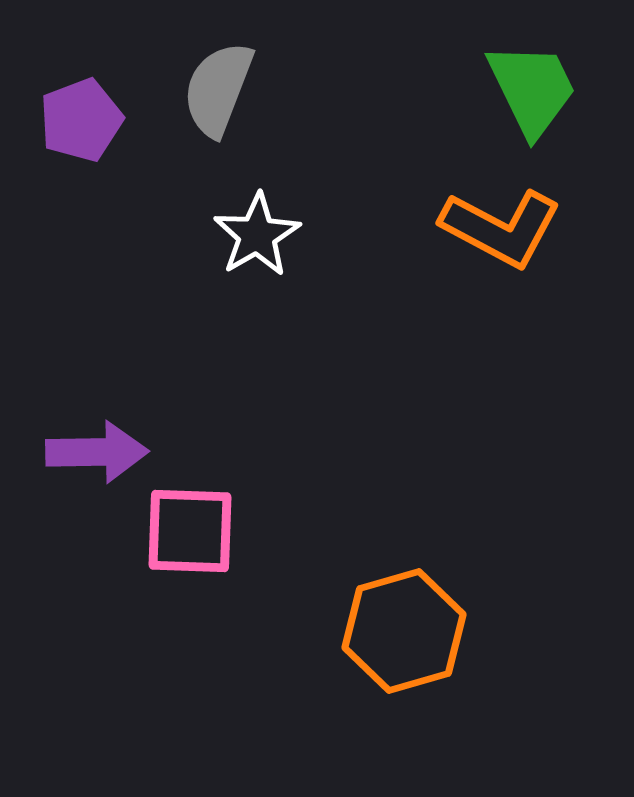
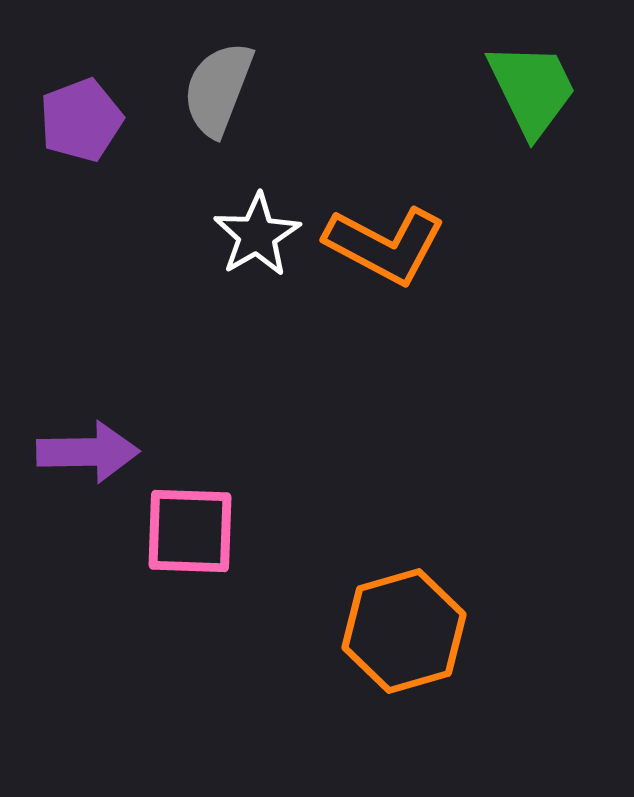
orange L-shape: moved 116 px left, 17 px down
purple arrow: moved 9 px left
